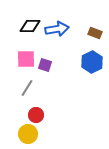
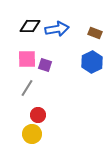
pink square: moved 1 px right
red circle: moved 2 px right
yellow circle: moved 4 px right
